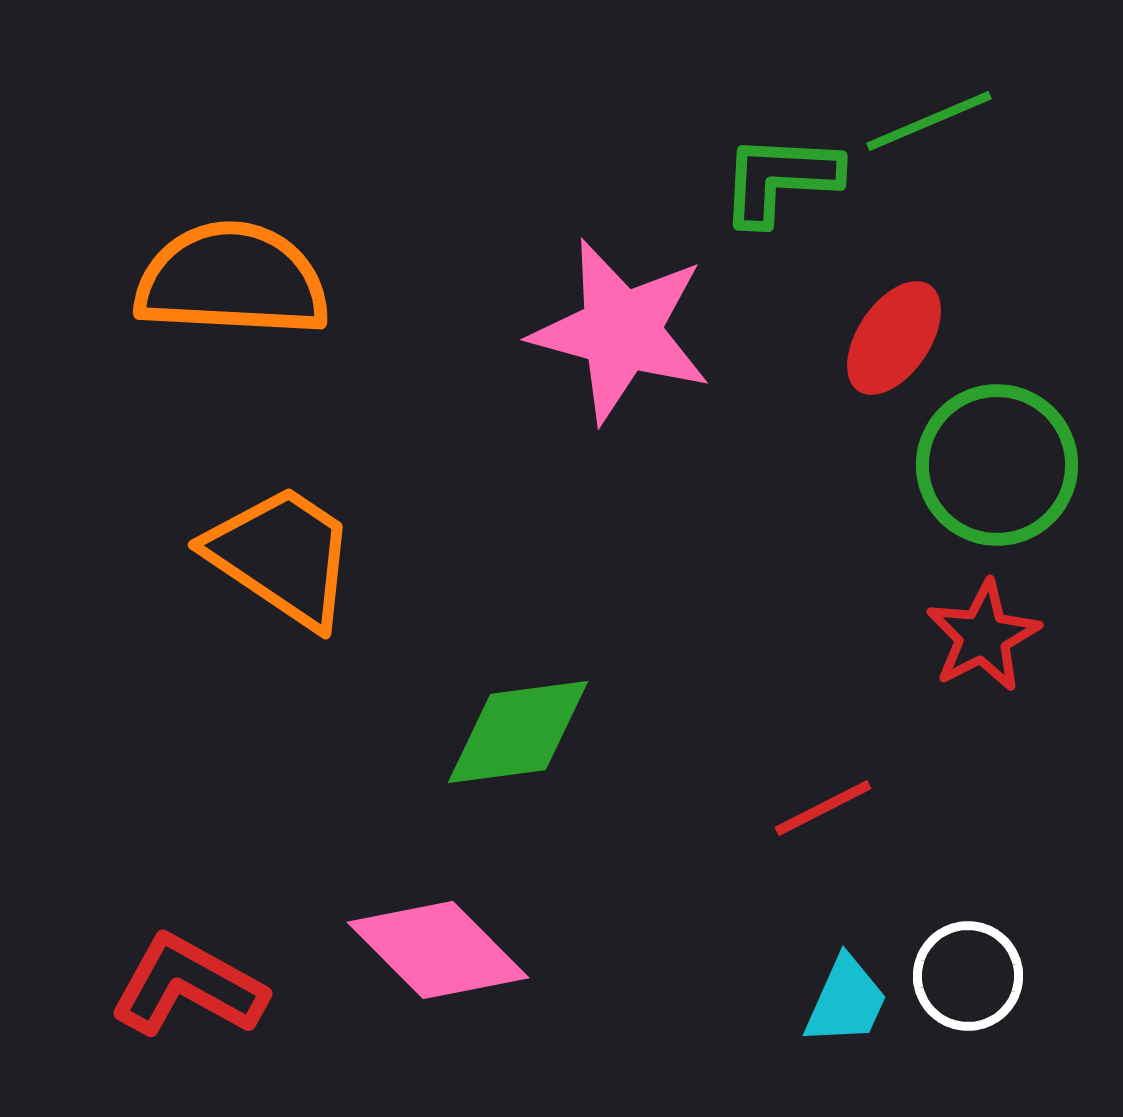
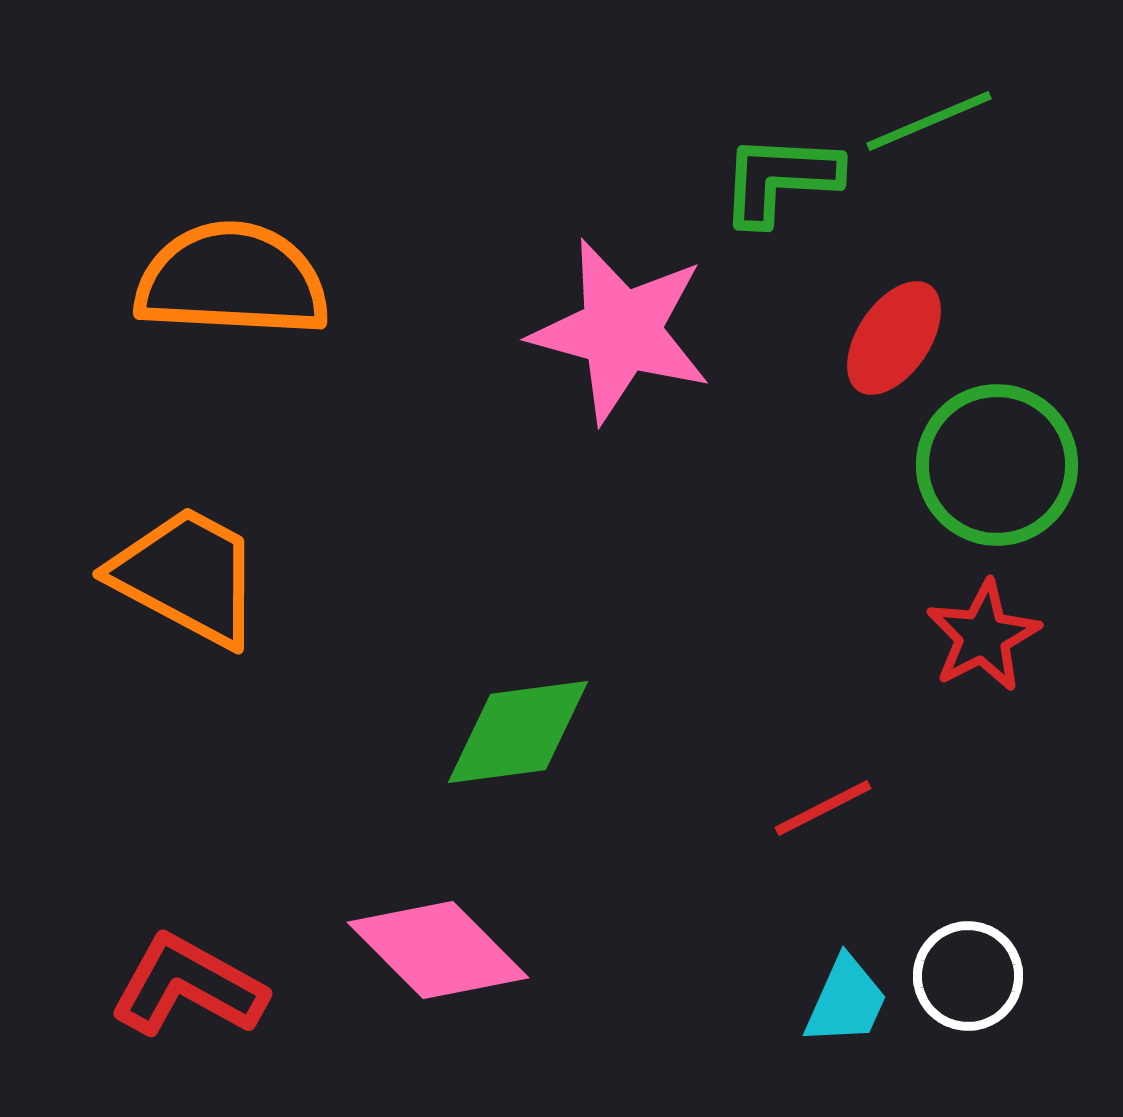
orange trapezoid: moved 95 px left, 20 px down; rotated 6 degrees counterclockwise
